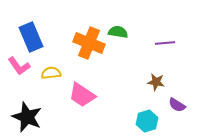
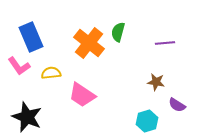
green semicircle: rotated 84 degrees counterclockwise
orange cross: rotated 16 degrees clockwise
